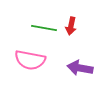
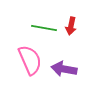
pink semicircle: rotated 124 degrees counterclockwise
purple arrow: moved 16 px left, 1 px down
